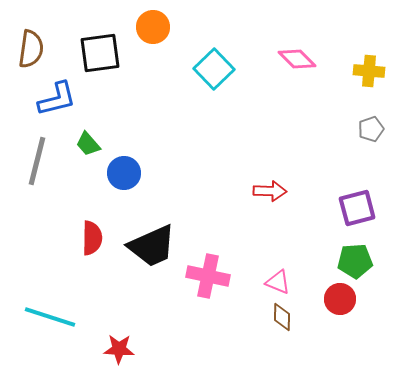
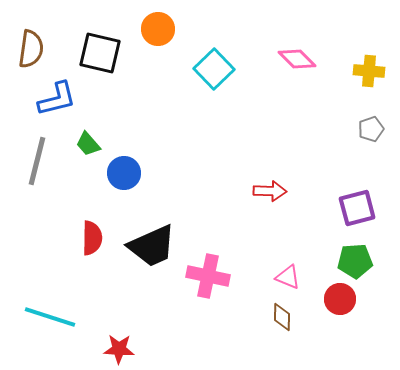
orange circle: moved 5 px right, 2 px down
black square: rotated 21 degrees clockwise
pink triangle: moved 10 px right, 5 px up
